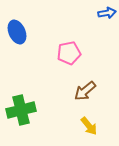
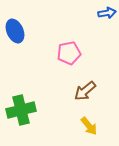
blue ellipse: moved 2 px left, 1 px up
